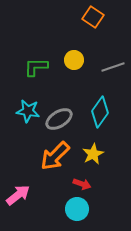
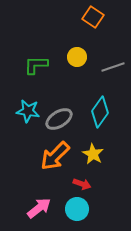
yellow circle: moved 3 px right, 3 px up
green L-shape: moved 2 px up
yellow star: rotated 15 degrees counterclockwise
pink arrow: moved 21 px right, 13 px down
